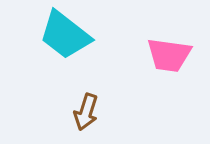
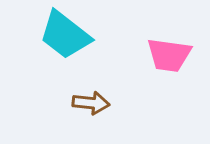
brown arrow: moved 5 px right, 9 px up; rotated 102 degrees counterclockwise
